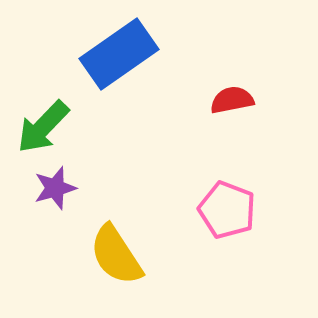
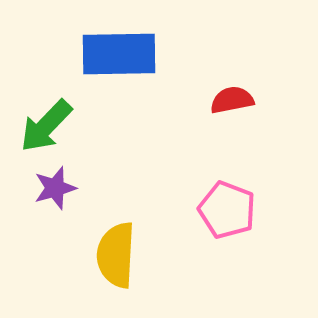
blue rectangle: rotated 34 degrees clockwise
green arrow: moved 3 px right, 1 px up
yellow semicircle: rotated 36 degrees clockwise
